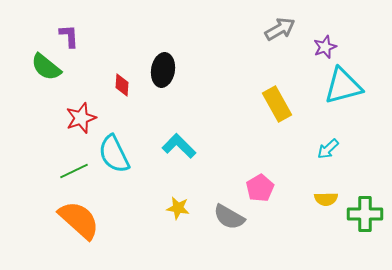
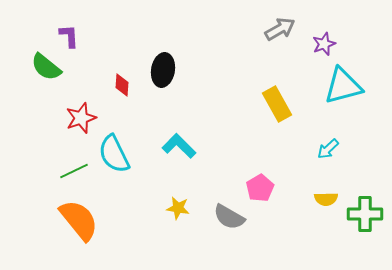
purple star: moved 1 px left, 3 px up
orange semicircle: rotated 9 degrees clockwise
